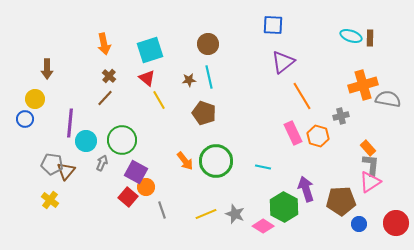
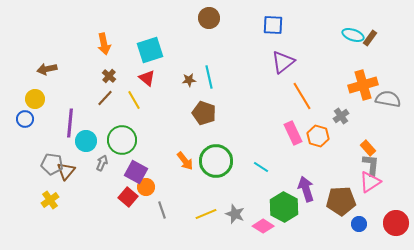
cyan ellipse at (351, 36): moved 2 px right, 1 px up
brown rectangle at (370, 38): rotated 35 degrees clockwise
brown circle at (208, 44): moved 1 px right, 26 px up
brown arrow at (47, 69): rotated 78 degrees clockwise
yellow line at (159, 100): moved 25 px left
gray cross at (341, 116): rotated 21 degrees counterclockwise
cyan line at (263, 167): moved 2 px left; rotated 21 degrees clockwise
yellow cross at (50, 200): rotated 18 degrees clockwise
